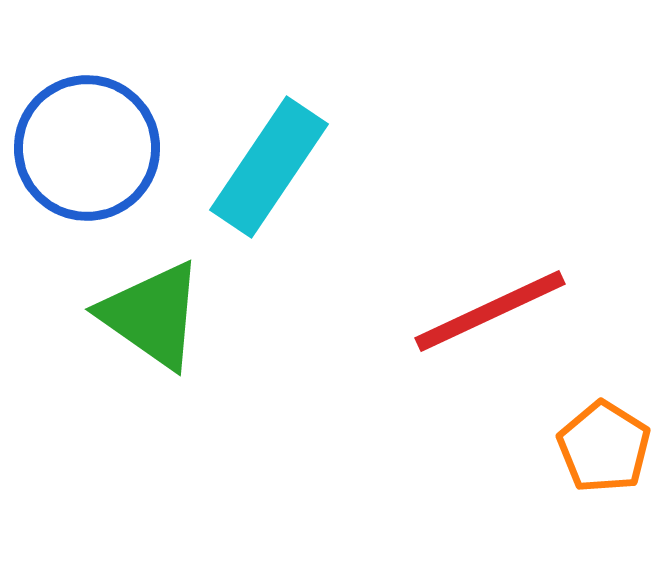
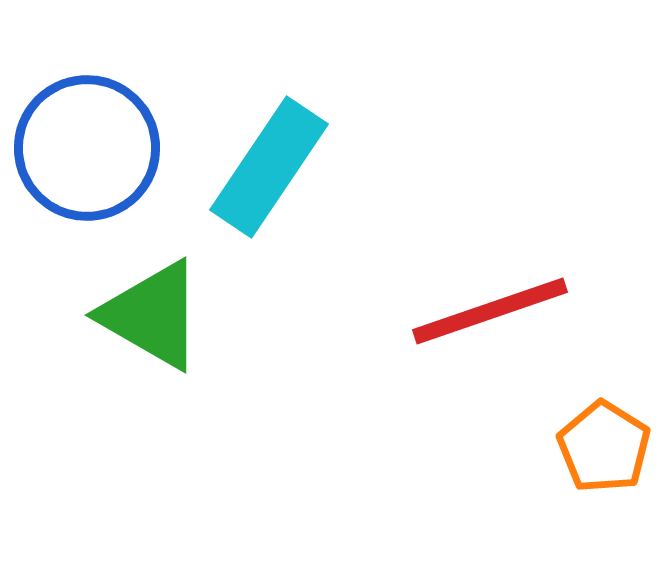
red line: rotated 6 degrees clockwise
green triangle: rotated 5 degrees counterclockwise
